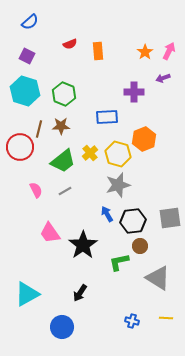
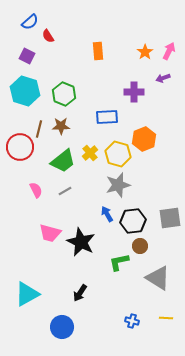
red semicircle: moved 22 px left, 8 px up; rotated 80 degrees clockwise
pink trapezoid: rotated 40 degrees counterclockwise
black star: moved 2 px left, 3 px up; rotated 12 degrees counterclockwise
